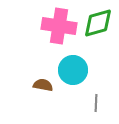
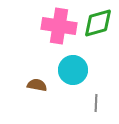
brown semicircle: moved 6 px left
